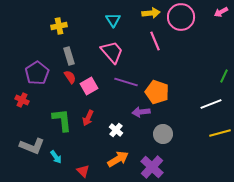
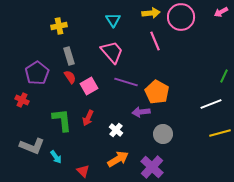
orange pentagon: rotated 10 degrees clockwise
